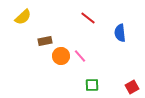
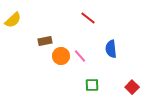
yellow semicircle: moved 10 px left, 3 px down
blue semicircle: moved 9 px left, 16 px down
red square: rotated 16 degrees counterclockwise
